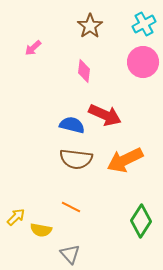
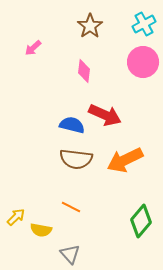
green diamond: rotated 8 degrees clockwise
